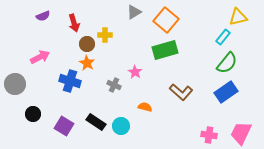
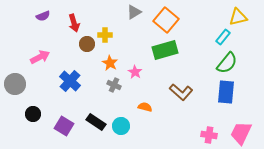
orange star: moved 23 px right
blue cross: rotated 25 degrees clockwise
blue rectangle: rotated 50 degrees counterclockwise
